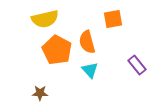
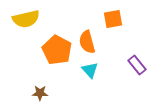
yellow semicircle: moved 19 px left
